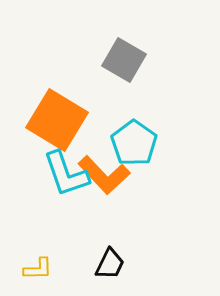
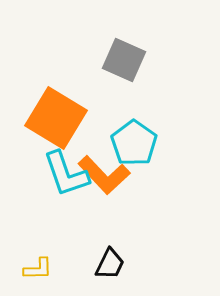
gray square: rotated 6 degrees counterclockwise
orange square: moved 1 px left, 2 px up
